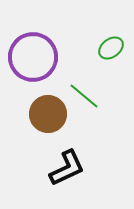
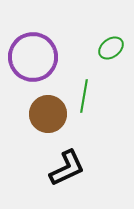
green line: rotated 60 degrees clockwise
